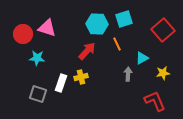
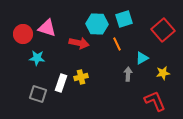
red arrow: moved 8 px left, 8 px up; rotated 60 degrees clockwise
